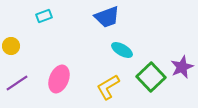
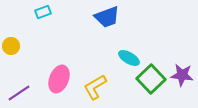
cyan rectangle: moved 1 px left, 4 px up
cyan ellipse: moved 7 px right, 8 px down
purple star: moved 8 px down; rotated 30 degrees clockwise
green square: moved 2 px down
purple line: moved 2 px right, 10 px down
yellow L-shape: moved 13 px left
